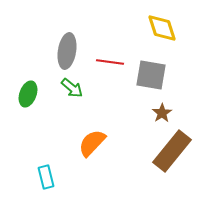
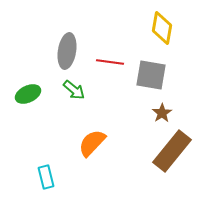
yellow diamond: rotated 28 degrees clockwise
green arrow: moved 2 px right, 2 px down
green ellipse: rotated 45 degrees clockwise
